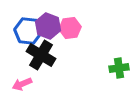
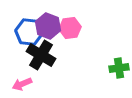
blue hexagon: moved 1 px right, 1 px down
